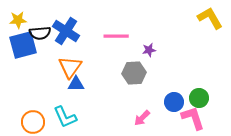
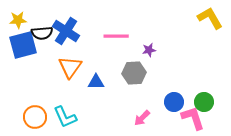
black semicircle: moved 2 px right
blue triangle: moved 20 px right, 2 px up
green circle: moved 5 px right, 4 px down
orange circle: moved 2 px right, 5 px up
